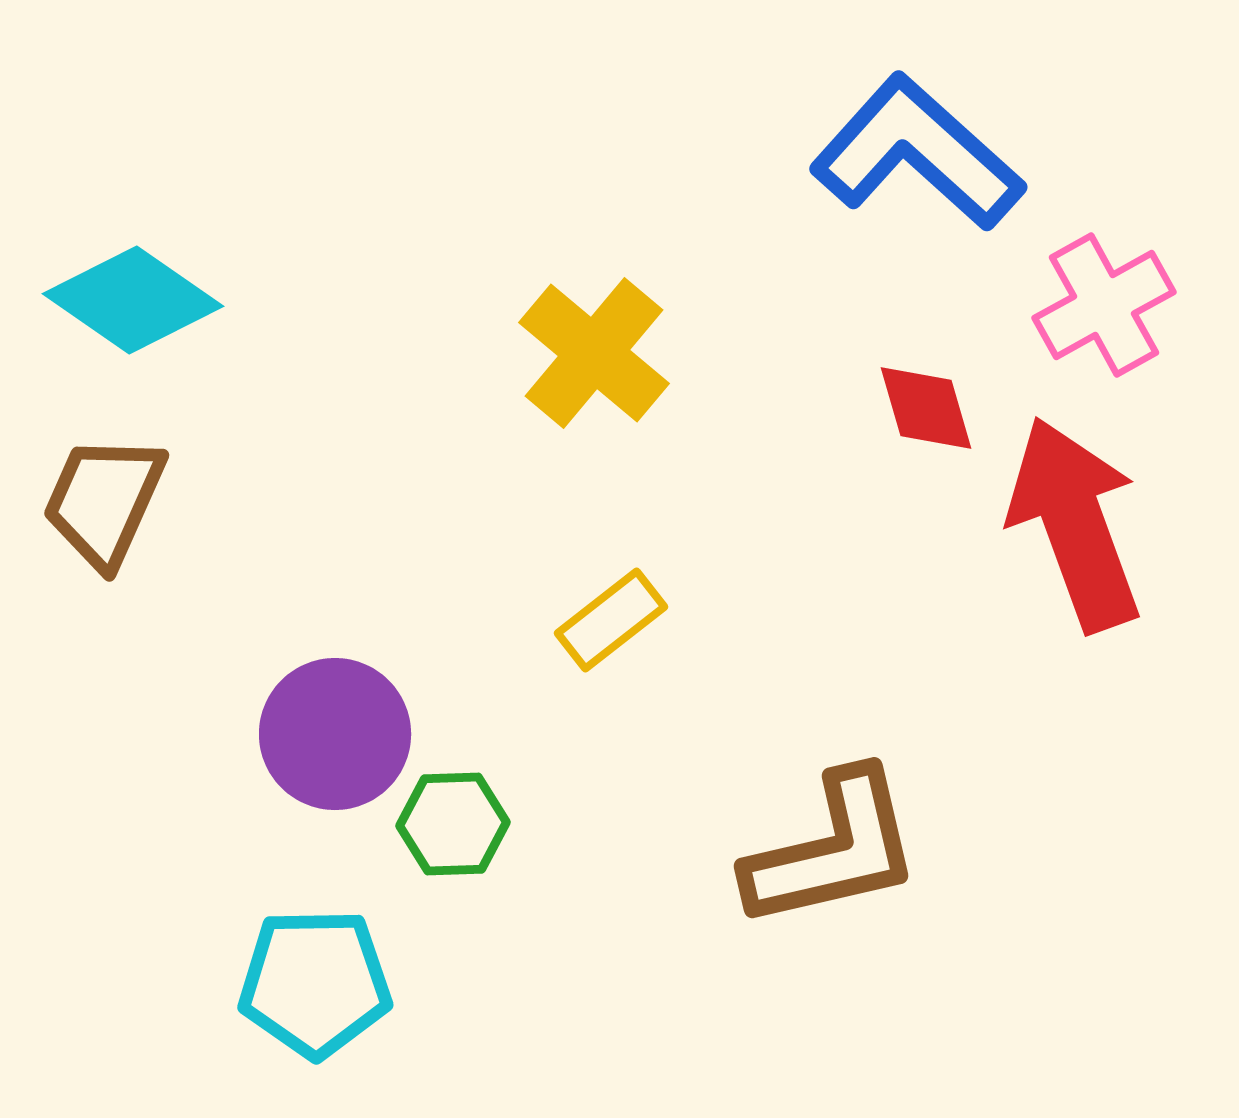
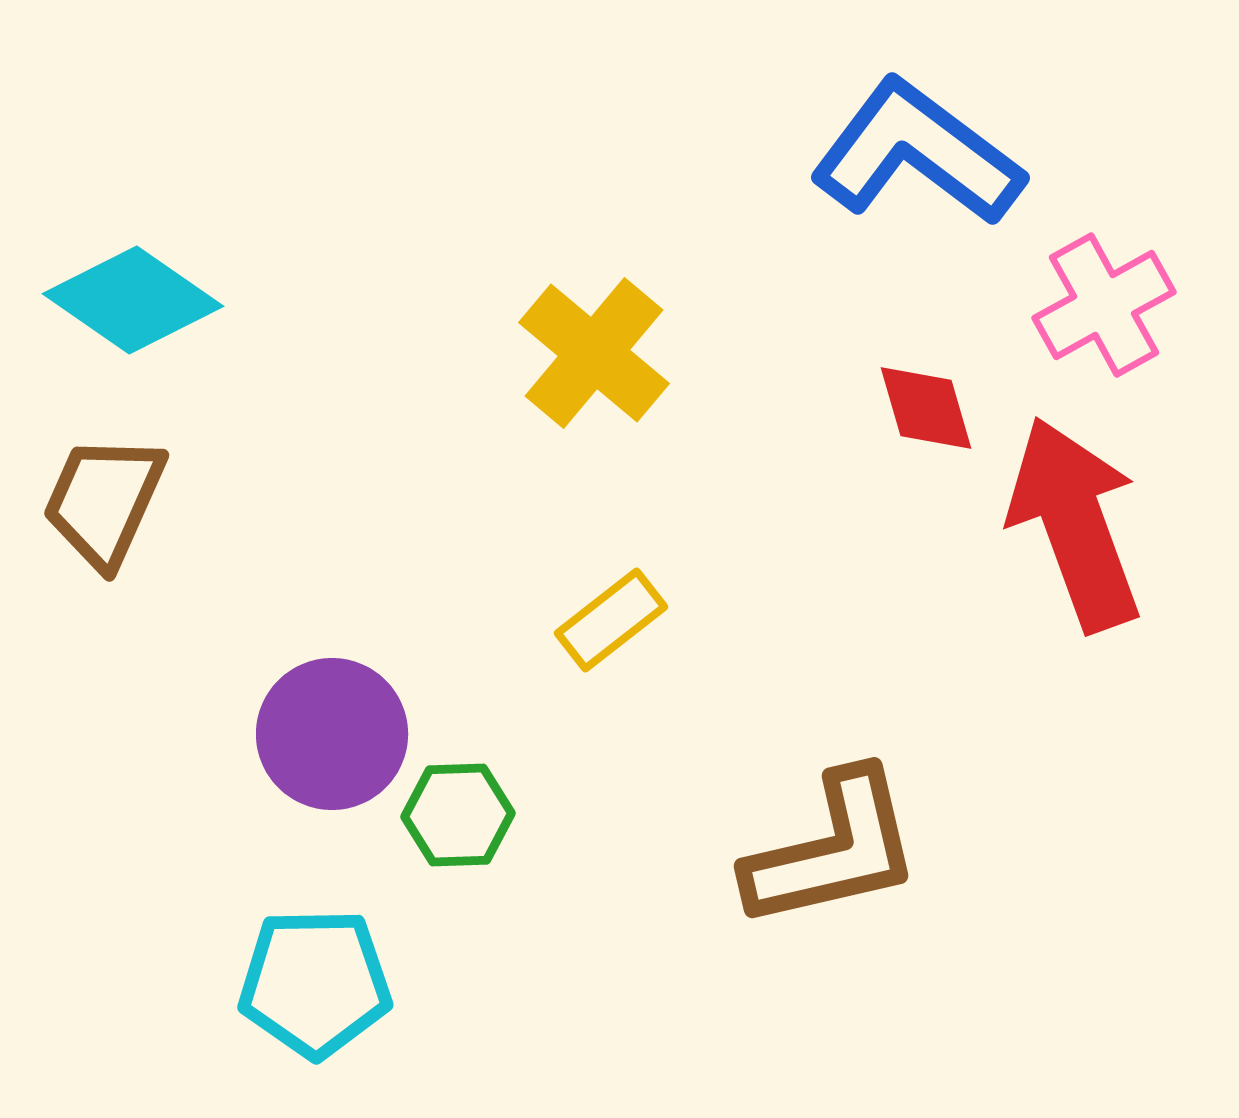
blue L-shape: rotated 5 degrees counterclockwise
purple circle: moved 3 px left
green hexagon: moved 5 px right, 9 px up
